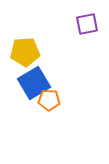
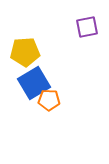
purple square: moved 3 px down
